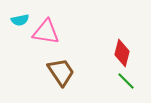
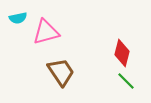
cyan semicircle: moved 2 px left, 2 px up
pink triangle: rotated 24 degrees counterclockwise
